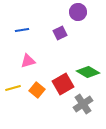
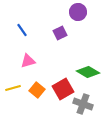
blue line: rotated 64 degrees clockwise
red square: moved 5 px down
gray cross: rotated 36 degrees counterclockwise
